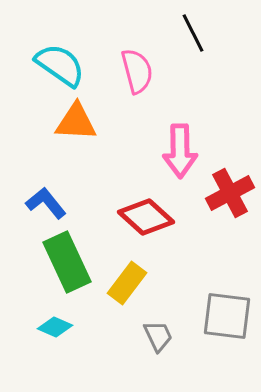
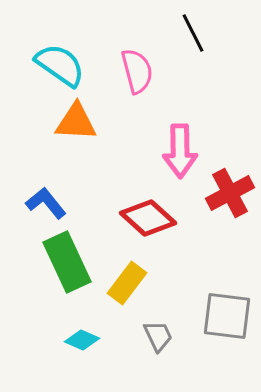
red diamond: moved 2 px right, 1 px down
cyan diamond: moved 27 px right, 13 px down
